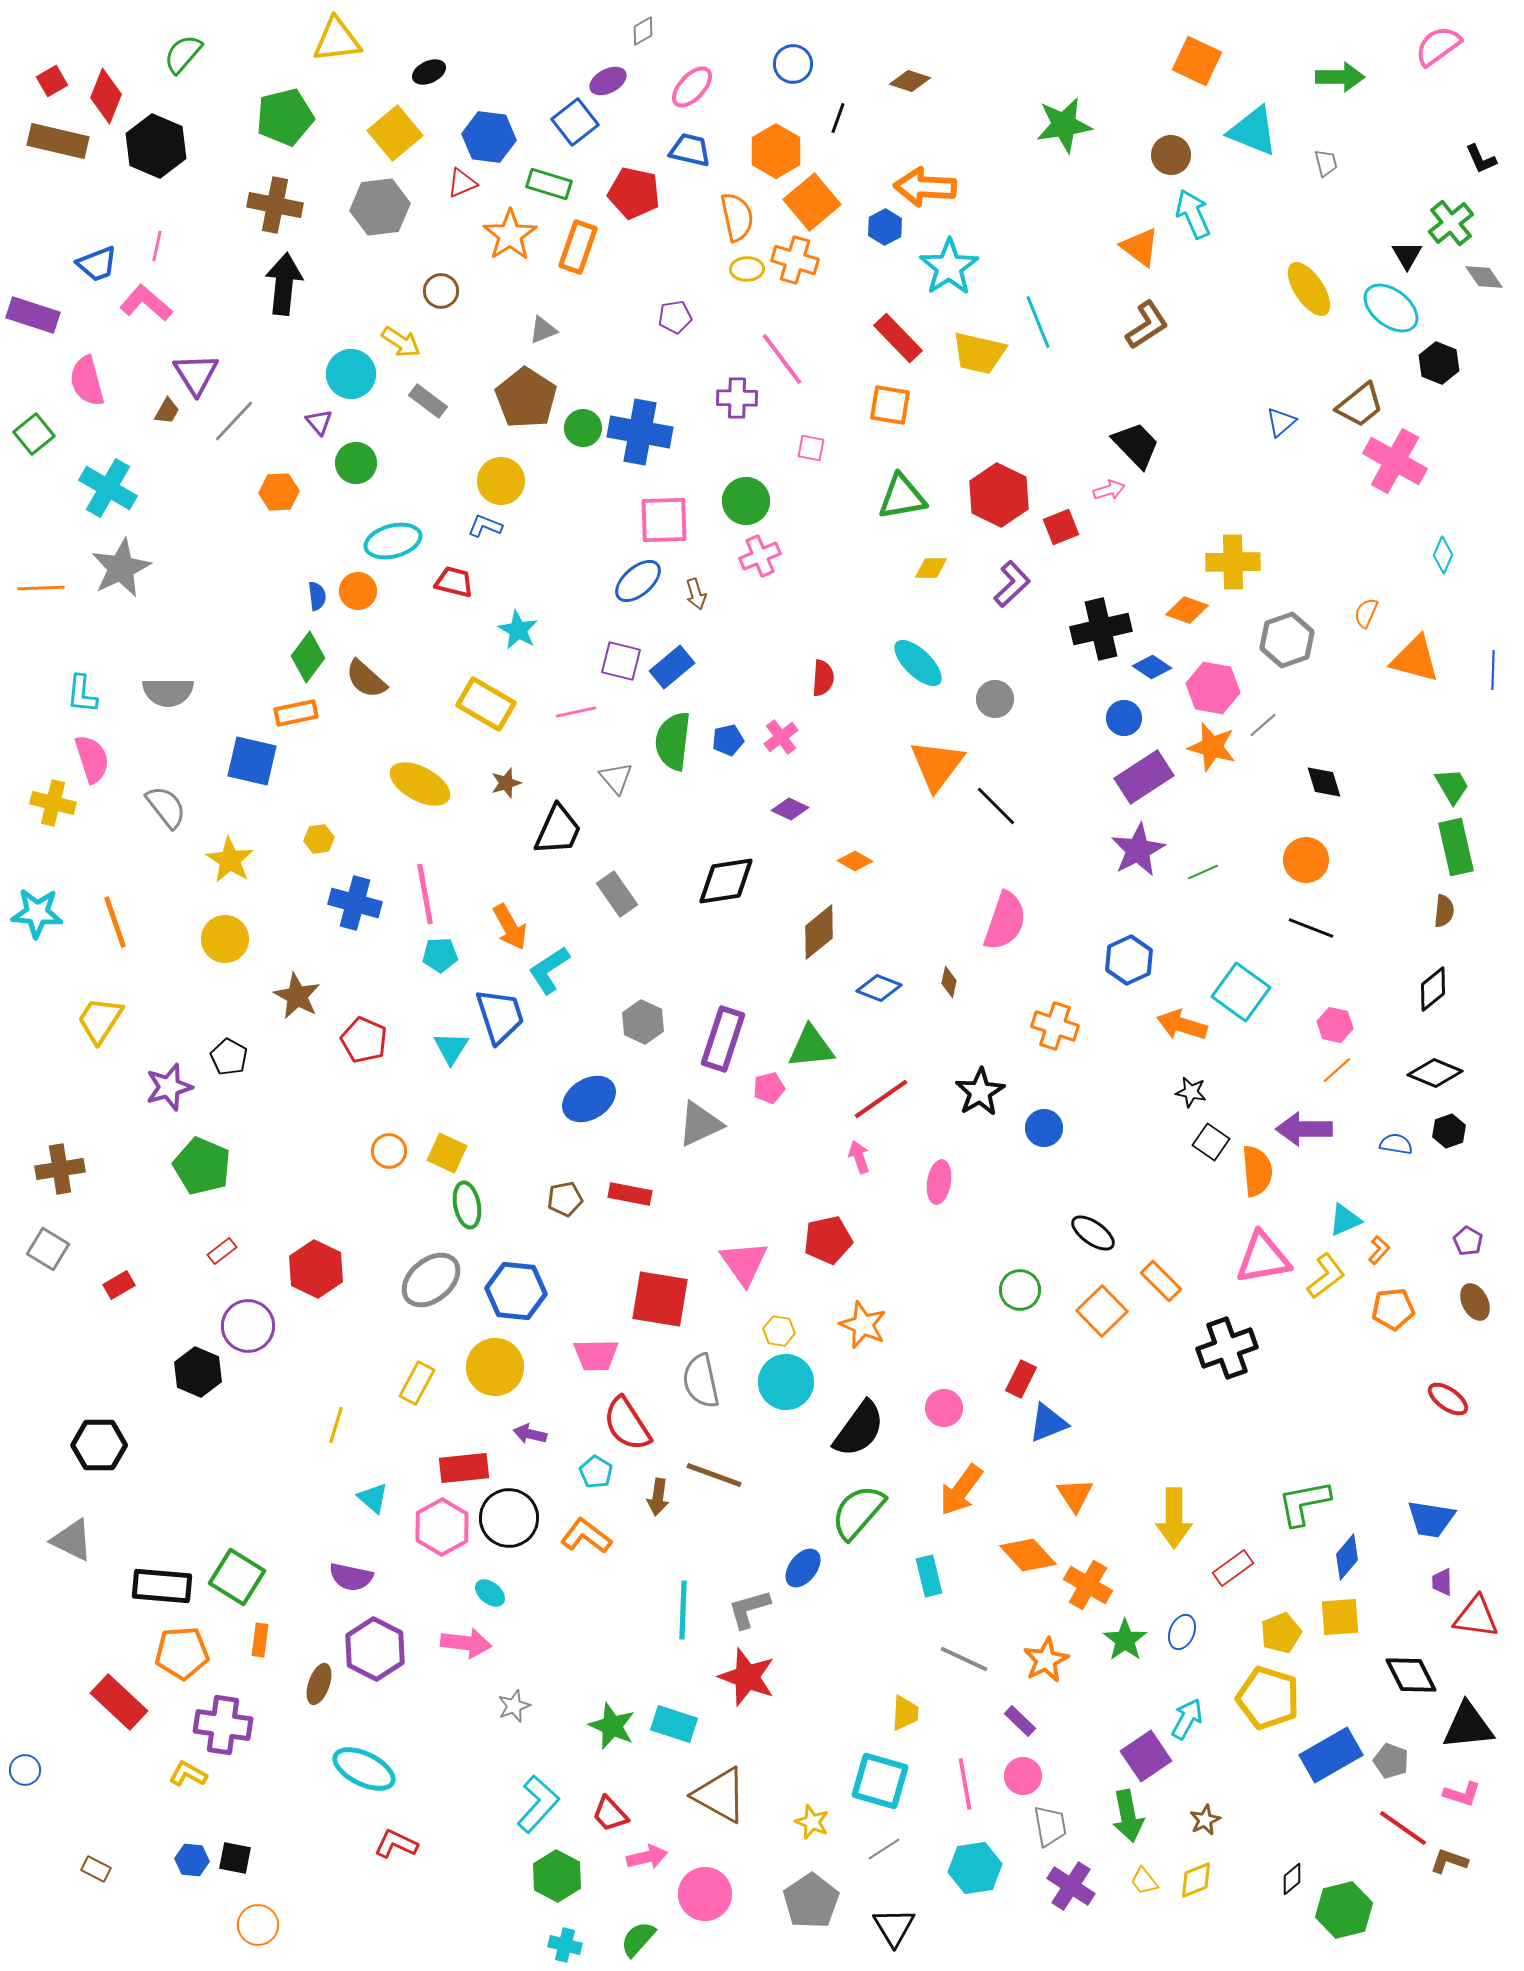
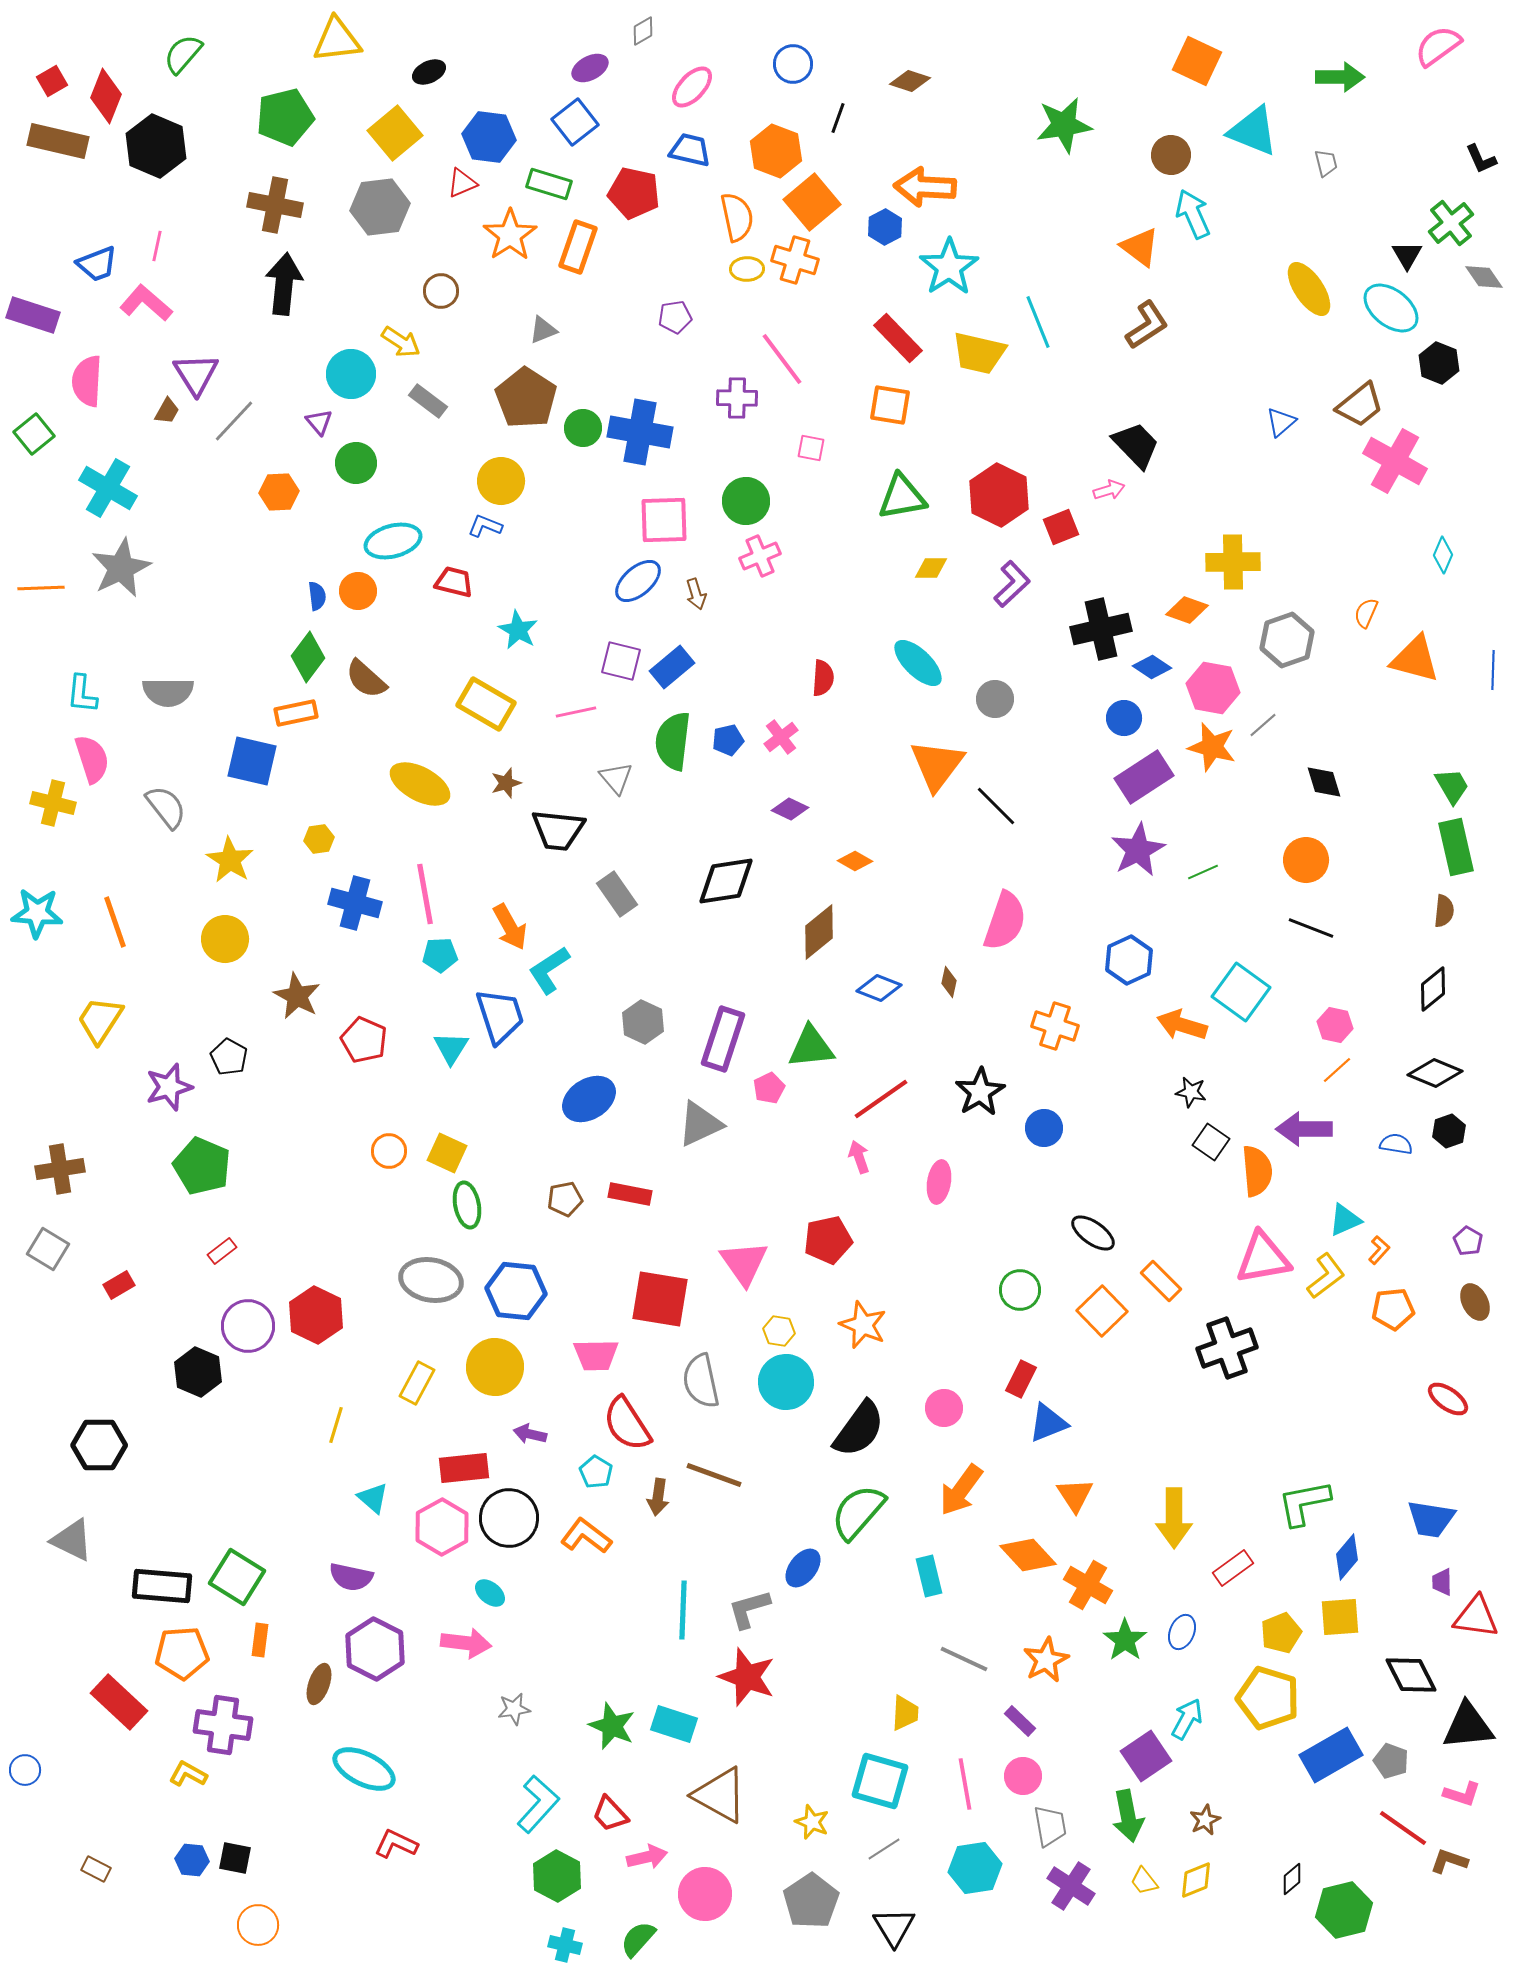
purple ellipse at (608, 81): moved 18 px left, 13 px up
orange hexagon at (776, 151): rotated 9 degrees counterclockwise
pink semicircle at (87, 381): rotated 18 degrees clockwise
black trapezoid at (558, 830): rotated 72 degrees clockwise
pink pentagon at (769, 1088): rotated 12 degrees counterclockwise
red hexagon at (316, 1269): moved 46 px down
gray ellipse at (431, 1280): rotated 50 degrees clockwise
gray star at (514, 1706): moved 3 px down; rotated 12 degrees clockwise
